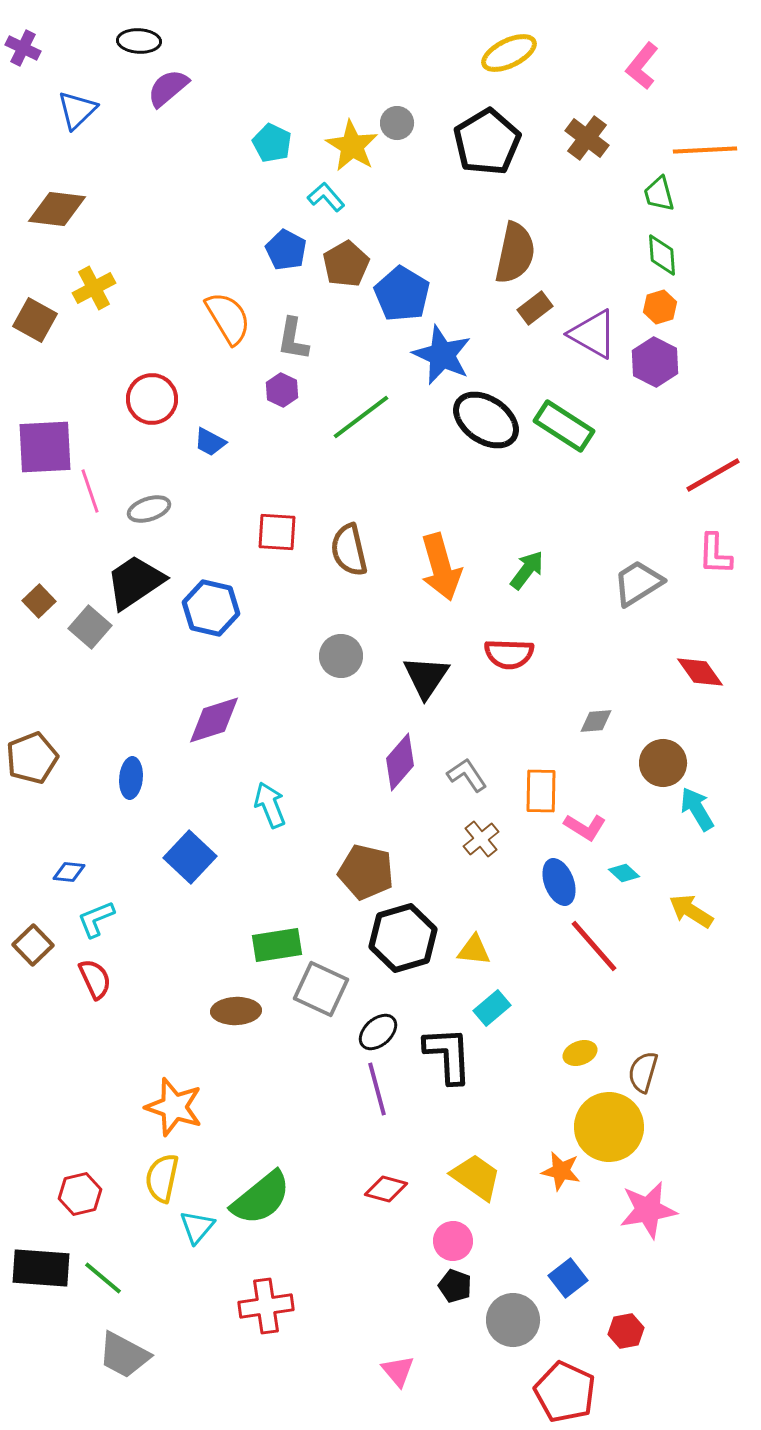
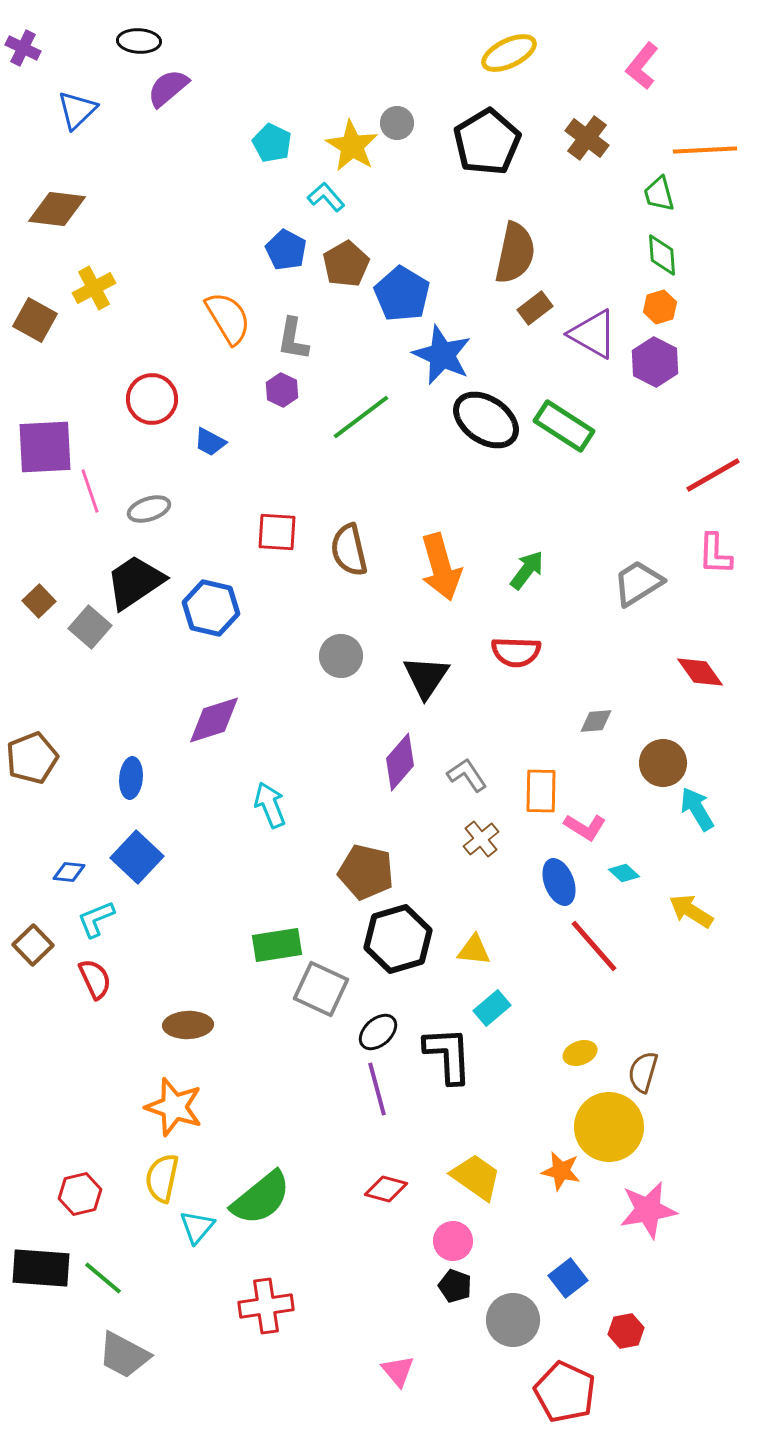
red semicircle at (509, 654): moved 7 px right, 2 px up
blue square at (190, 857): moved 53 px left
black hexagon at (403, 938): moved 5 px left, 1 px down
brown ellipse at (236, 1011): moved 48 px left, 14 px down
